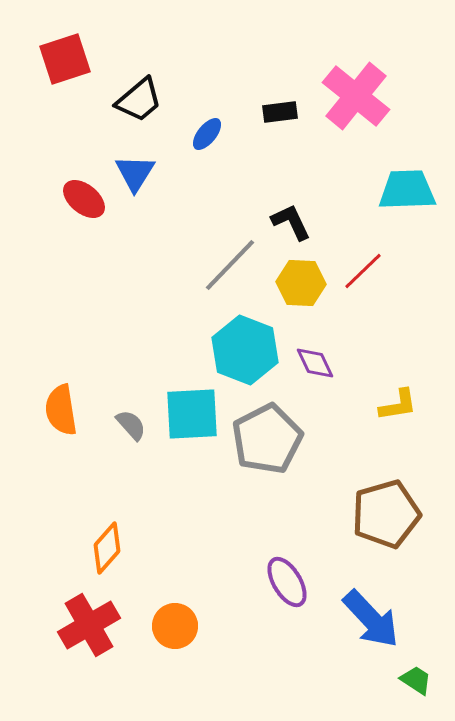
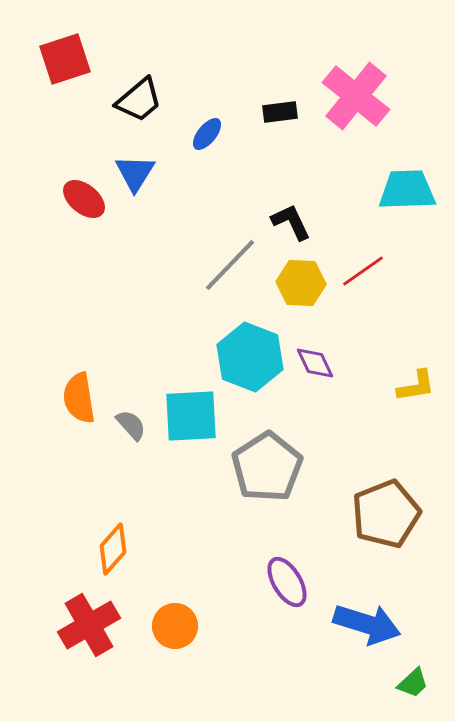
red line: rotated 9 degrees clockwise
cyan hexagon: moved 5 px right, 7 px down
yellow L-shape: moved 18 px right, 19 px up
orange semicircle: moved 18 px right, 12 px up
cyan square: moved 1 px left, 2 px down
gray pentagon: moved 28 px down; rotated 6 degrees counterclockwise
brown pentagon: rotated 6 degrees counterclockwise
orange diamond: moved 6 px right, 1 px down
blue arrow: moved 4 px left, 5 px down; rotated 30 degrees counterclockwise
green trapezoid: moved 3 px left, 3 px down; rotated 104 degrees clockwise
